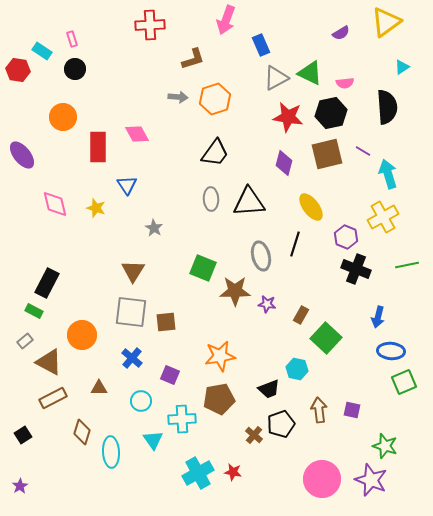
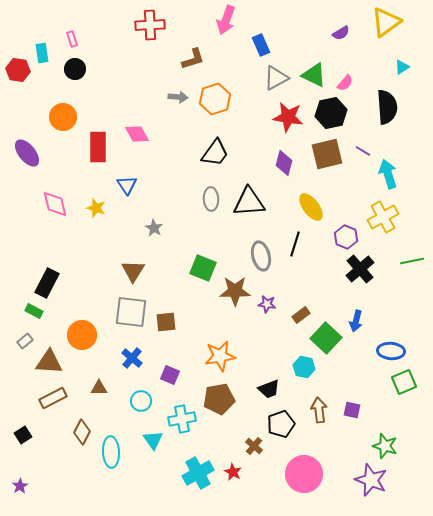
cyan rectangle at (42, 51): moved 2 px down; rotated 48 degrees clockwise
green triangle at (310, 73): moved 4 px right, 2 px down
pink semicircle at (345, 83): rotated 42 degrees counterclockwise
purple ellipse at (22, 155): moved 5 px right, 2 px up
green line at (407, 265): moved 5 px right, 4 px up
black cross at (356, 269): moved 4 px right; rotated 28 degrees clockwise
brown rectangle at (301, 315): rotated 24 degrees clockwise
blue arrow at (378, 317): moved 22 px left, 4 px down
brown triangle at (49, 362): rotated 24 degrees counterclockwise
cyan hexagon at (297, 369): moved 7 px right, 2 px up
cyan cross at (182, 419): rotated 8 degrees counterclockwise
brown diamond at (82, 432): rotated 10 degrees clockwise
brown cross at (254, 435): moved 11 px down
red star at (233, 472): rotated 18 degrees clockwise
pink circle at (322, 479): moved 18 px left, 5 px up
